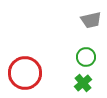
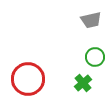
green circle: moved 9 px right
red circle: moved 3 px right, 6 px down
